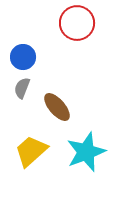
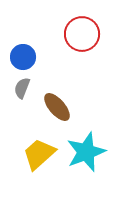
red circle: moved 5 px right, 11 px down
yellow trapezoid: moved 8 px right, 3 px down
